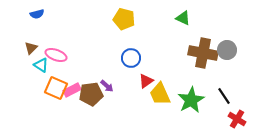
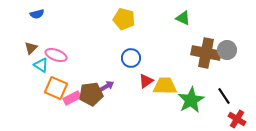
brown cross: moved 3 px right
purple arrow: rotated 72 degrees counterclockwise
pink rectangle: moved 8 px down
yellow trapezoid: moved 5 px right, 8 px up; rotated 115 degrees clockwise
